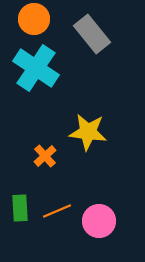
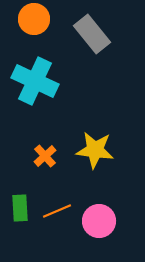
cyan cross: moved 1 px left, 13 px down; rotated 9 degrees counterclockwise
yellow star: moved 7 px right, 18 px down
